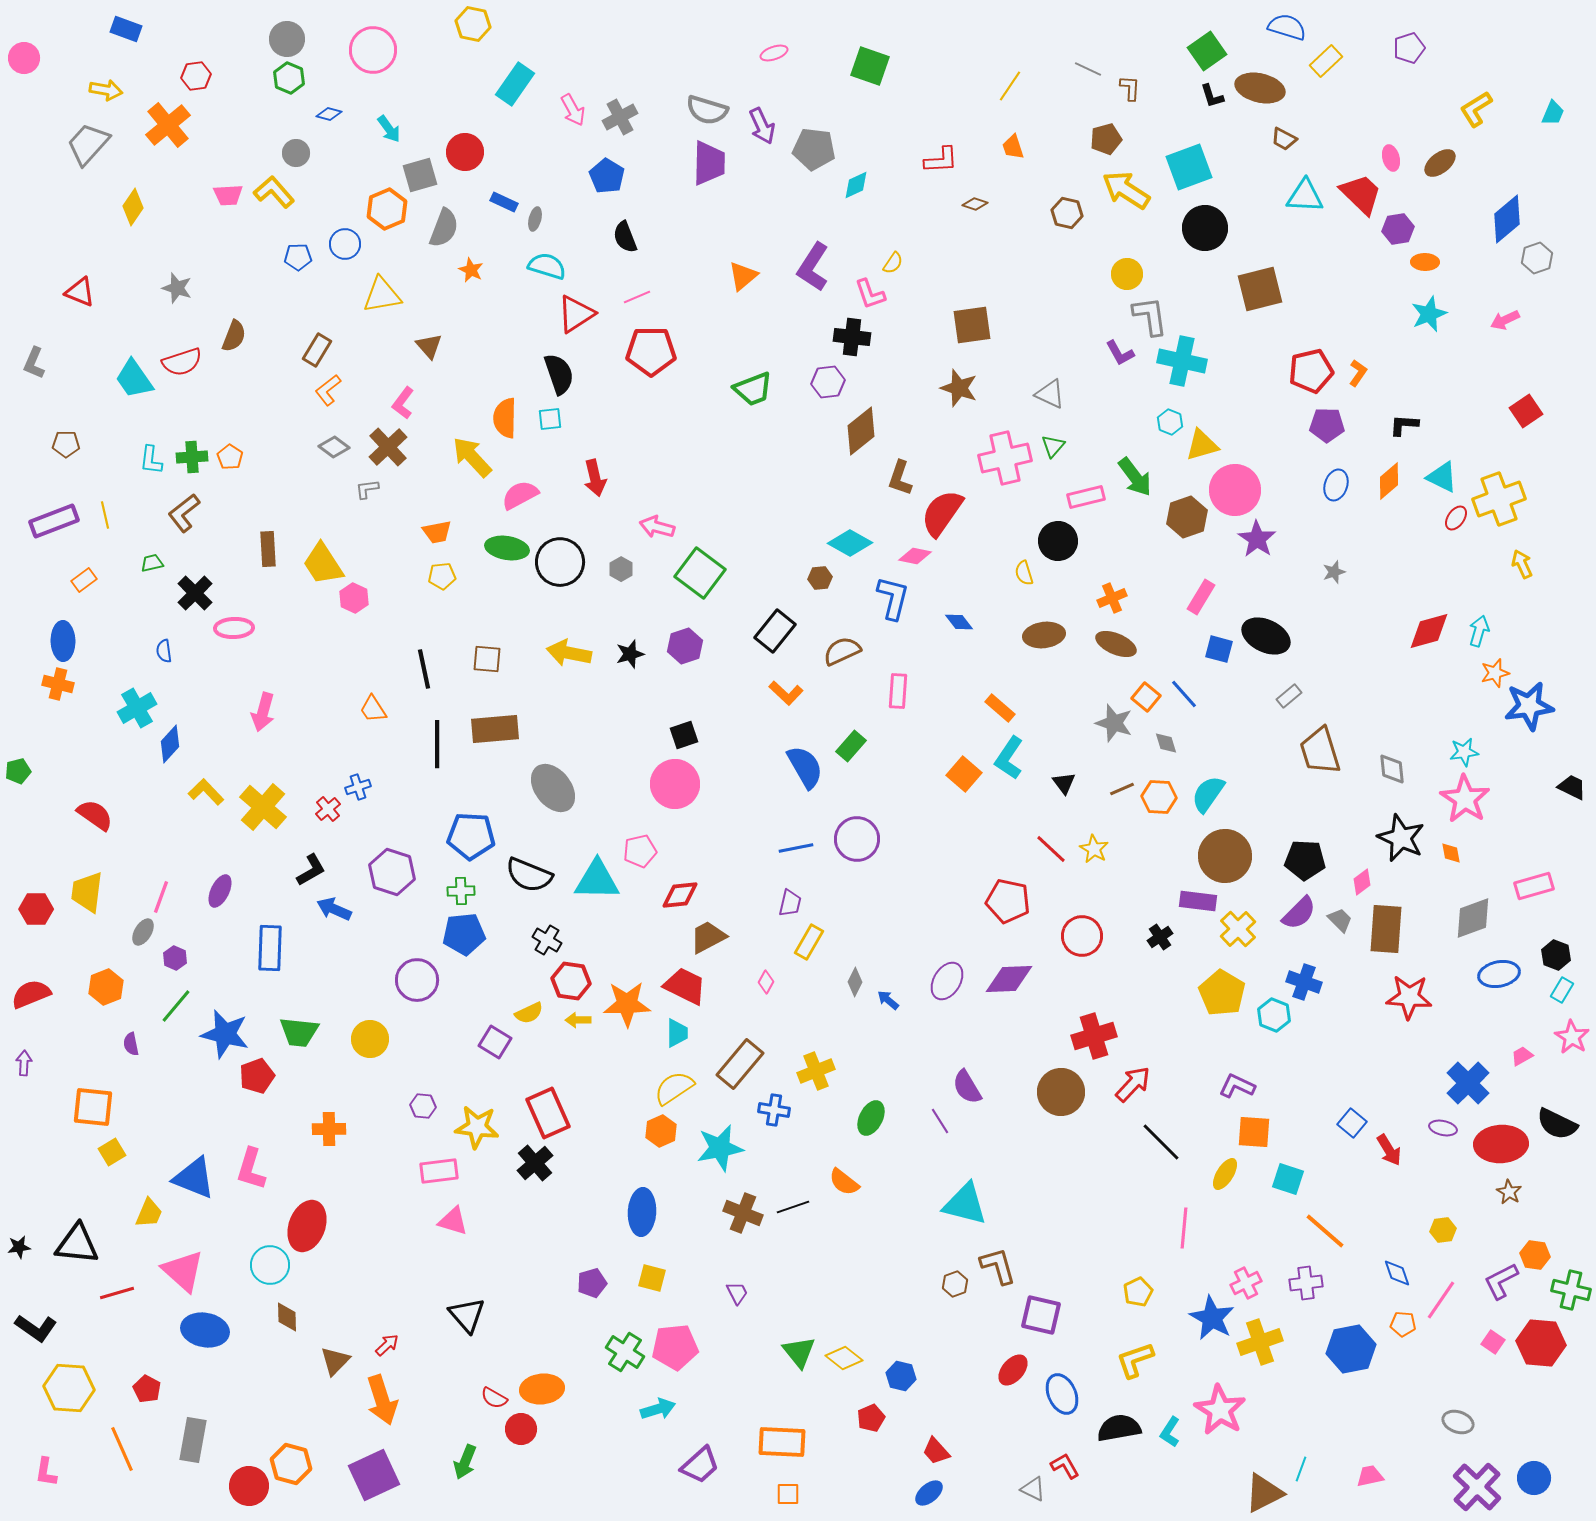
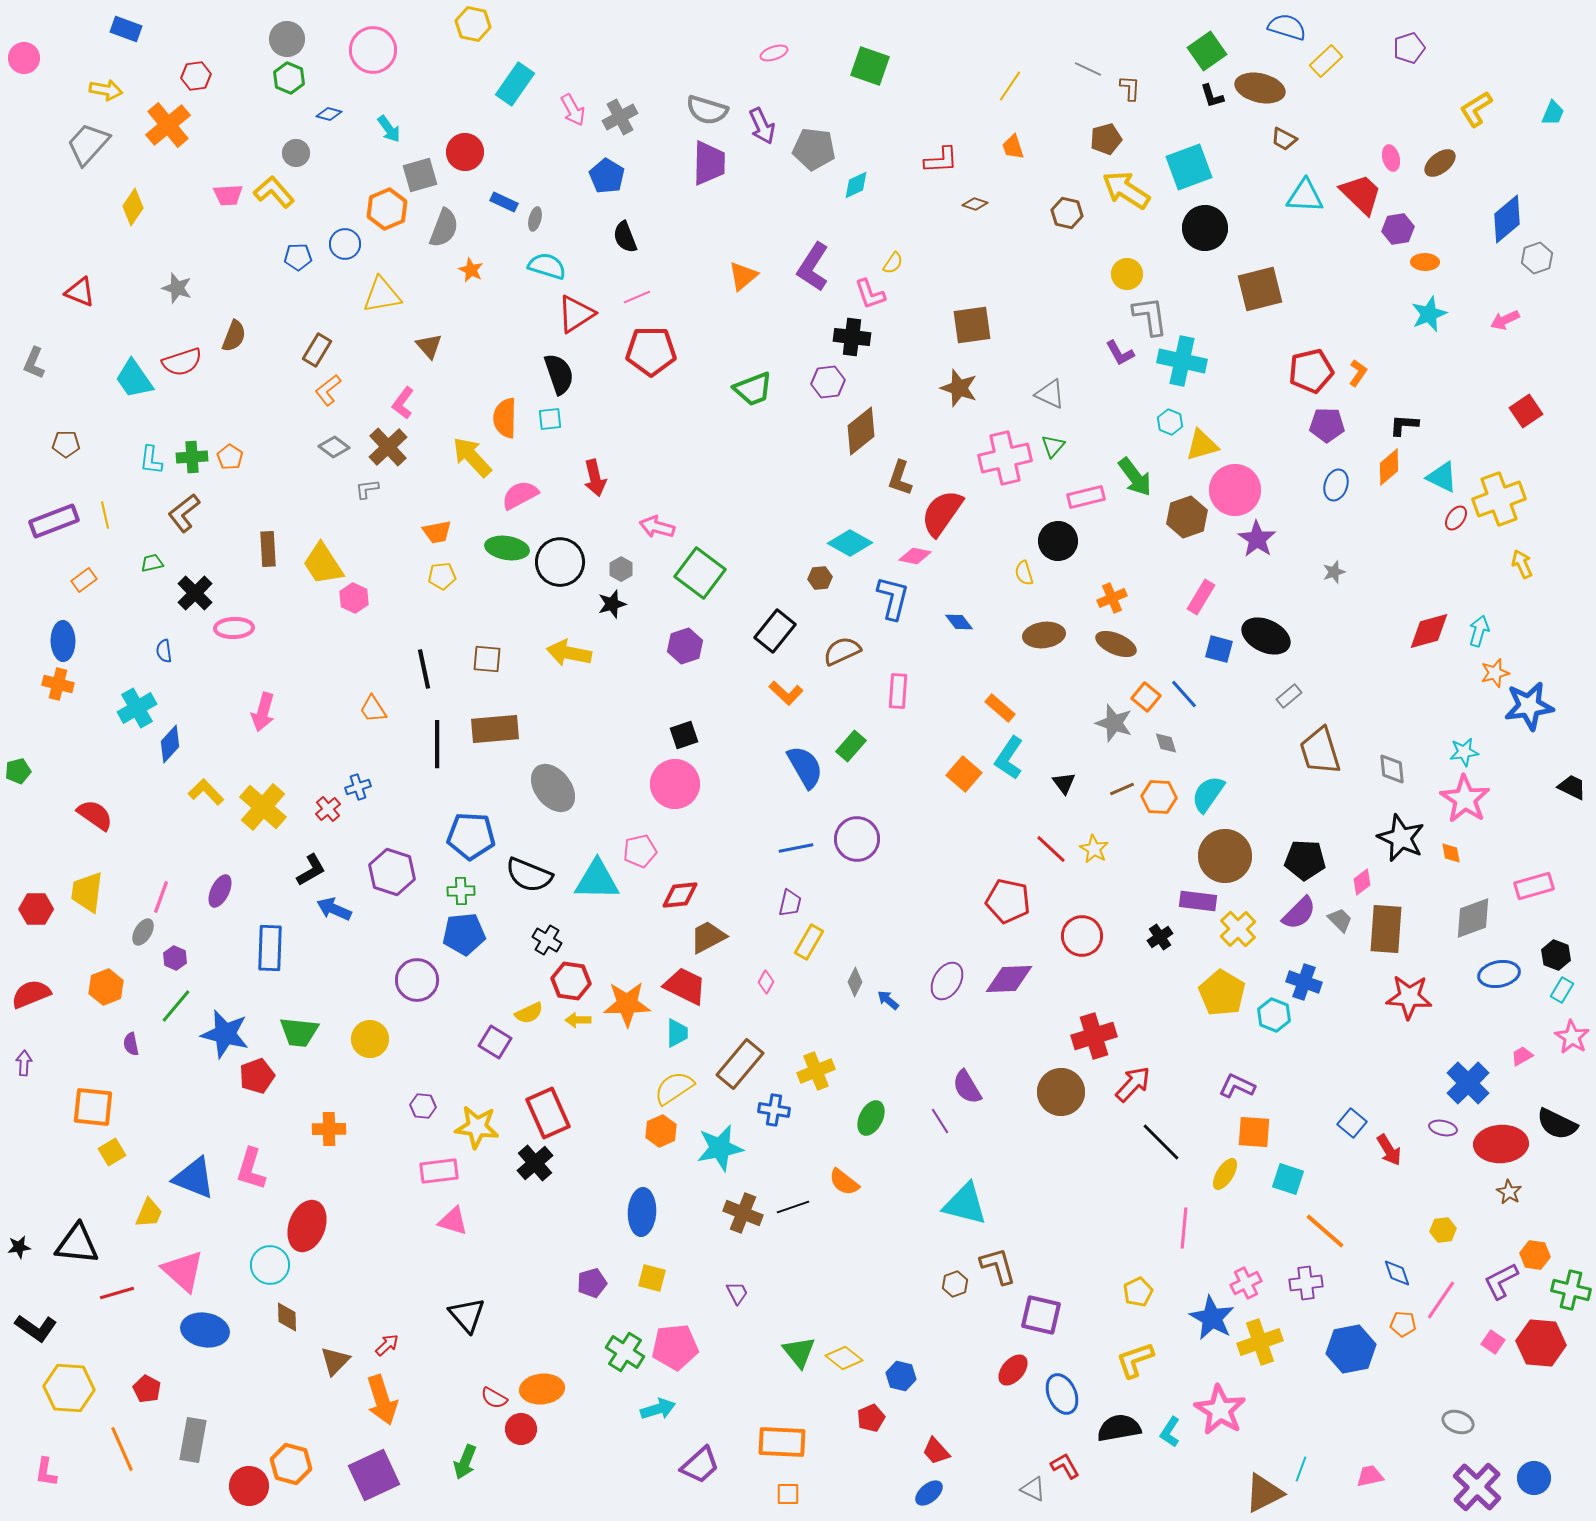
orange diamond at (1389, 481): moved 14 px up
black star at (630, 654): moved 18 px left, 50 px up
